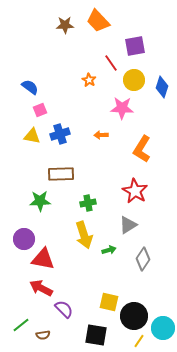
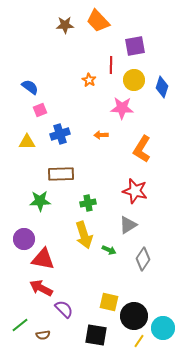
red line: moved 2 px down; rotated 36 degrees clockwise
yellow triangle: moved 5 px left, 6 px down; rotated 12 degrees counterclockwise
red star: rotated 15 degrees counterclockwise
green arrow: rotated 40 degrees clockwise
green line: moved 1 px left
